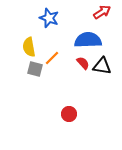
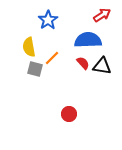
red arrow: moved 3 px down
blue star: moved 1 px left, 2 px down; rotated 18 degrees clockwise
